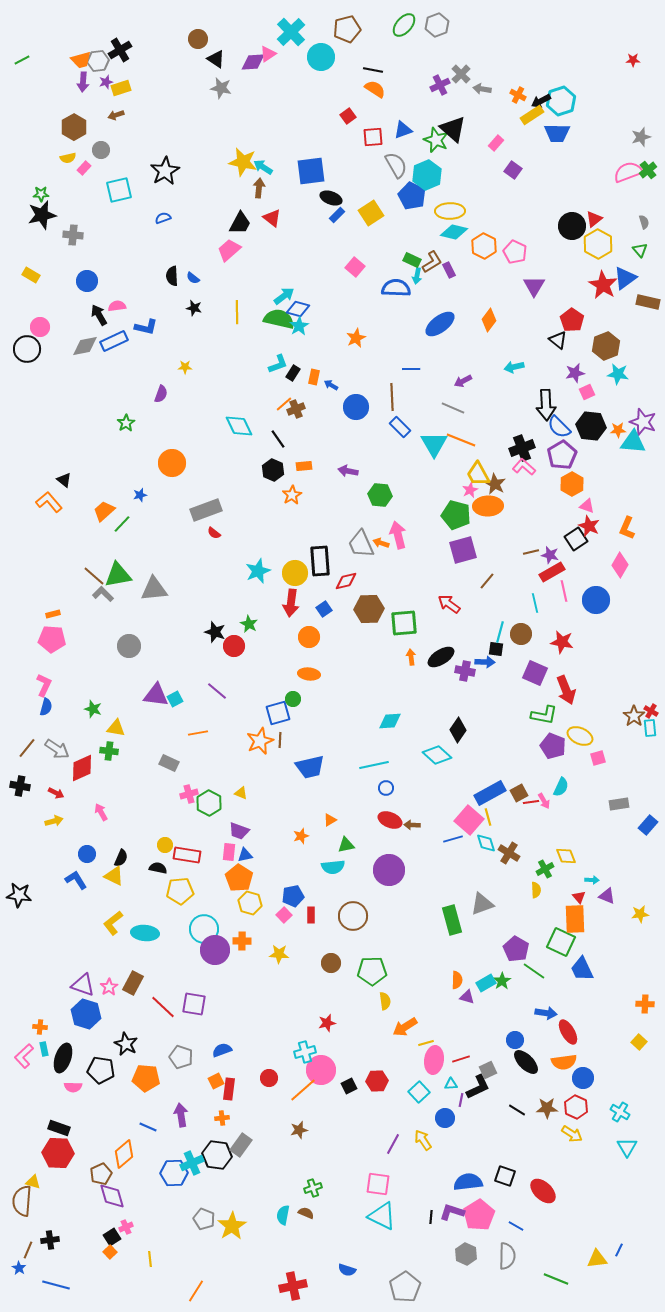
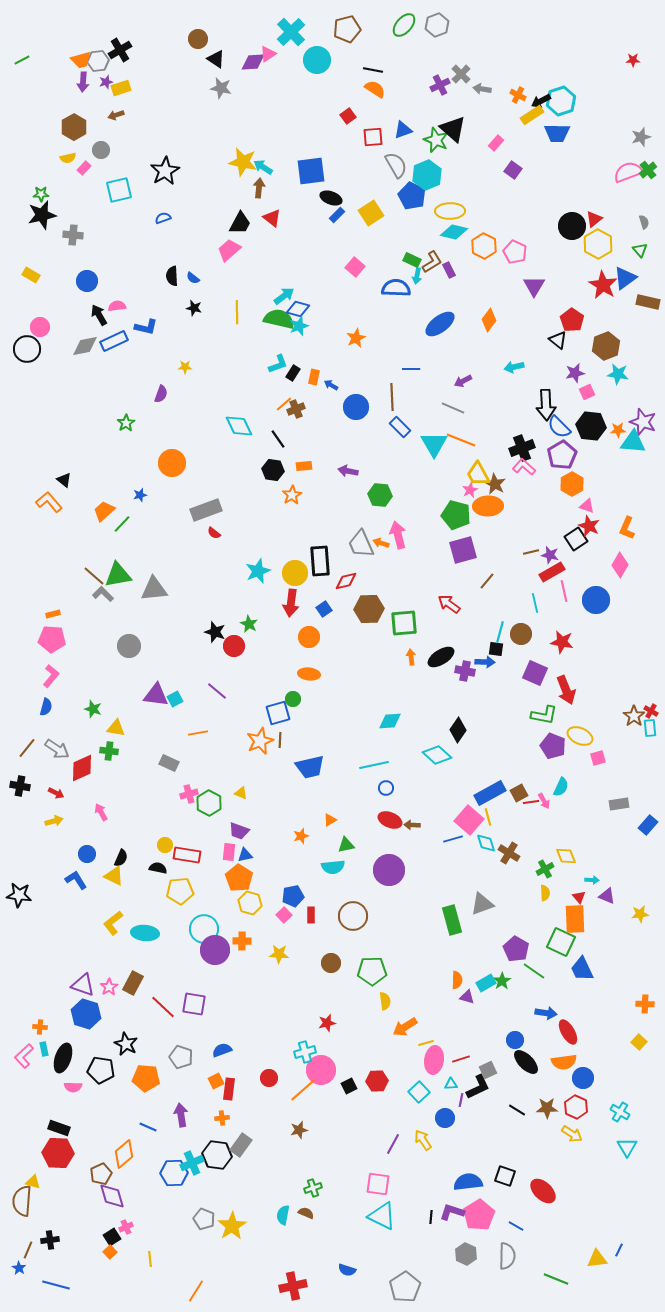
cyan circle at (321, 57): moved 4 px left, 3 px down
cyan star at (299, 326): rotated 12 degrees clockwise
black hexagon at (273, 470): rotated 15 degrees counterclockwise
pink L-shape at (44, 685): moved 7 px right, 9 px up; rotated 15 degrees clockwise
yellow semicircle at (536, 890): moved 9 px right, 3 px down
